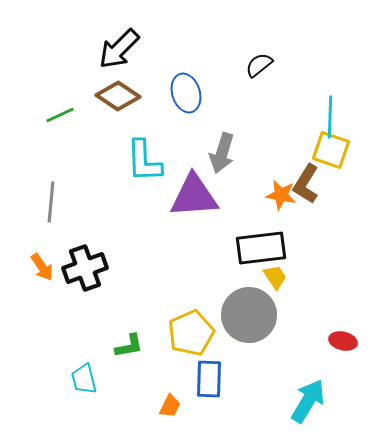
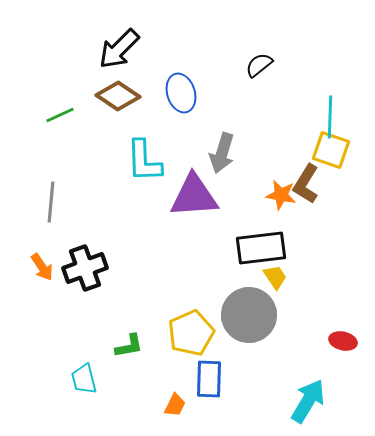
blue ellipse: moved 5 px left
orange trapezoid: moved 5 px right, 1 px up
